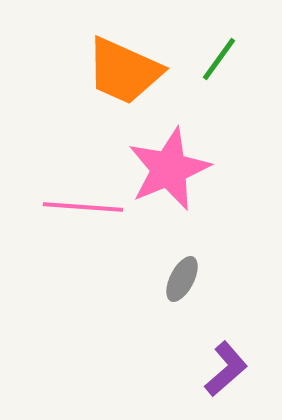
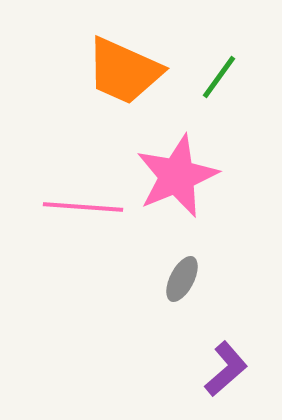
green line: moved 18 px down
pink star: moved 8 px right, 7 px down
